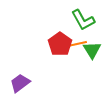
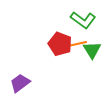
green L-shape: rotated 25 degrees counterclockwise
red pentagon: rotated 15 degrees counterclockwise
